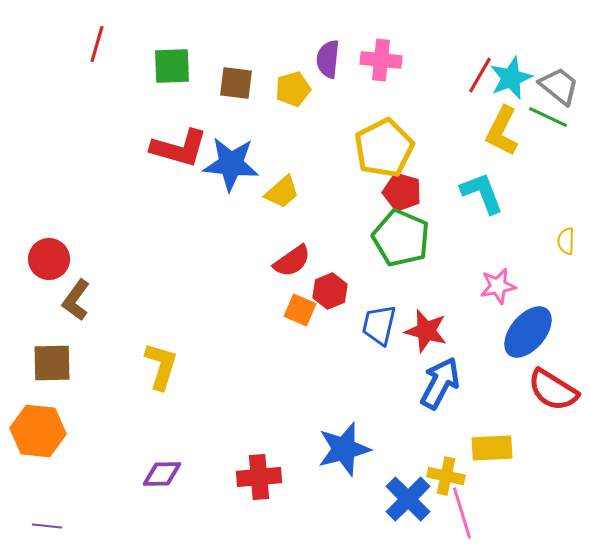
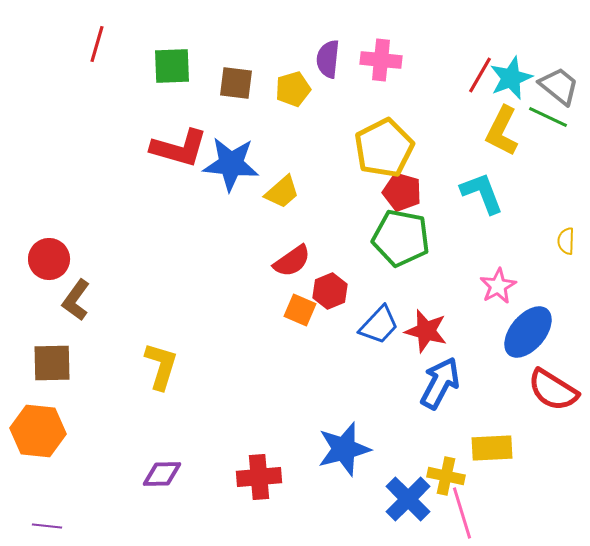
green pentagon at (401, 238): rotated 12 degrees counterclockwise
pink star at (498, 286): rotated 18 degrees counterclockwise
blue trapezoid at (379, 325): rotated 150 degrees counterclockwise
